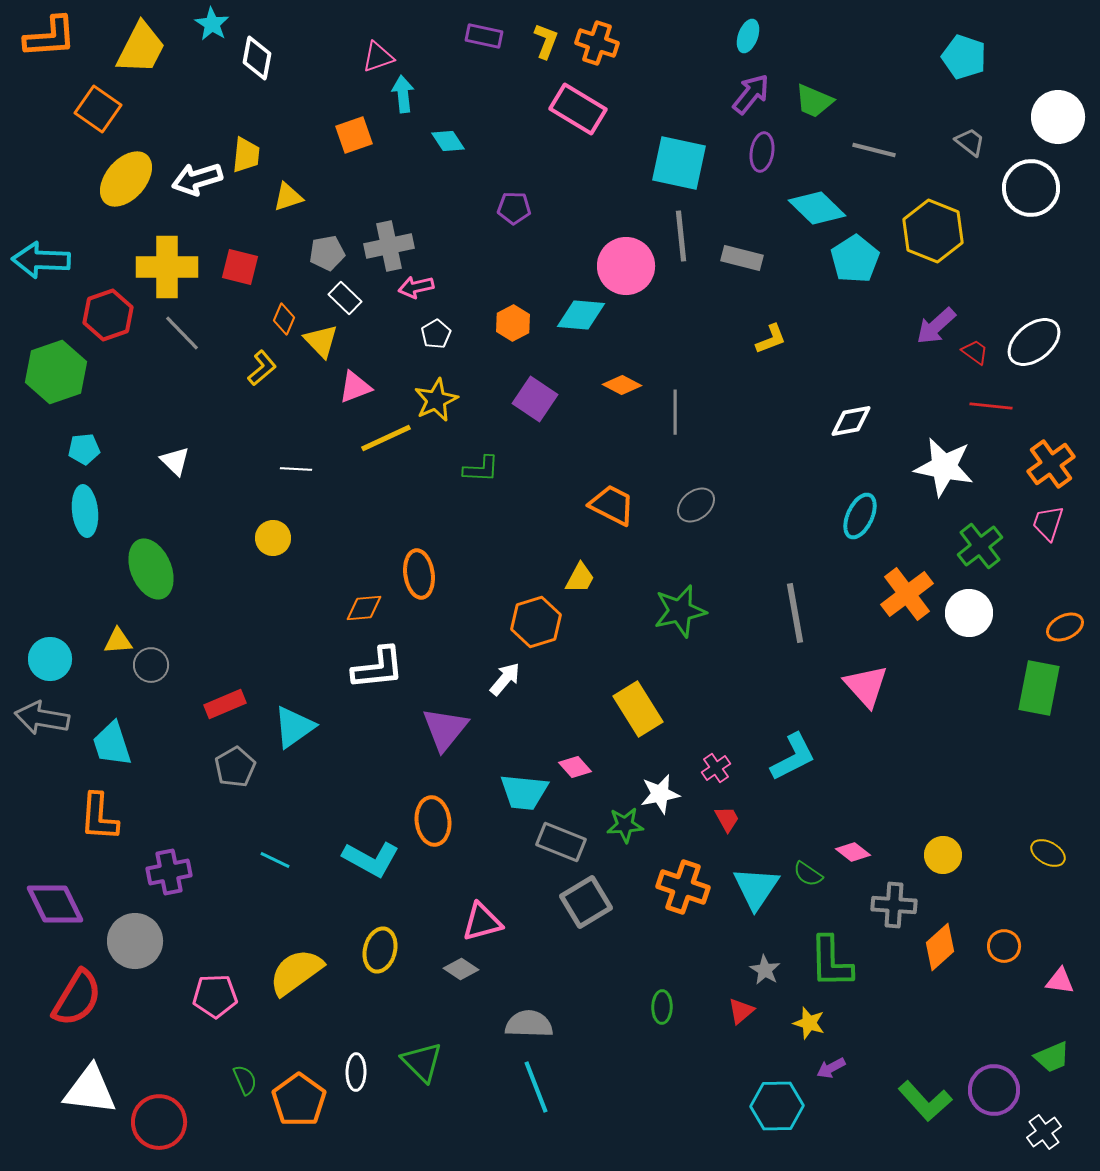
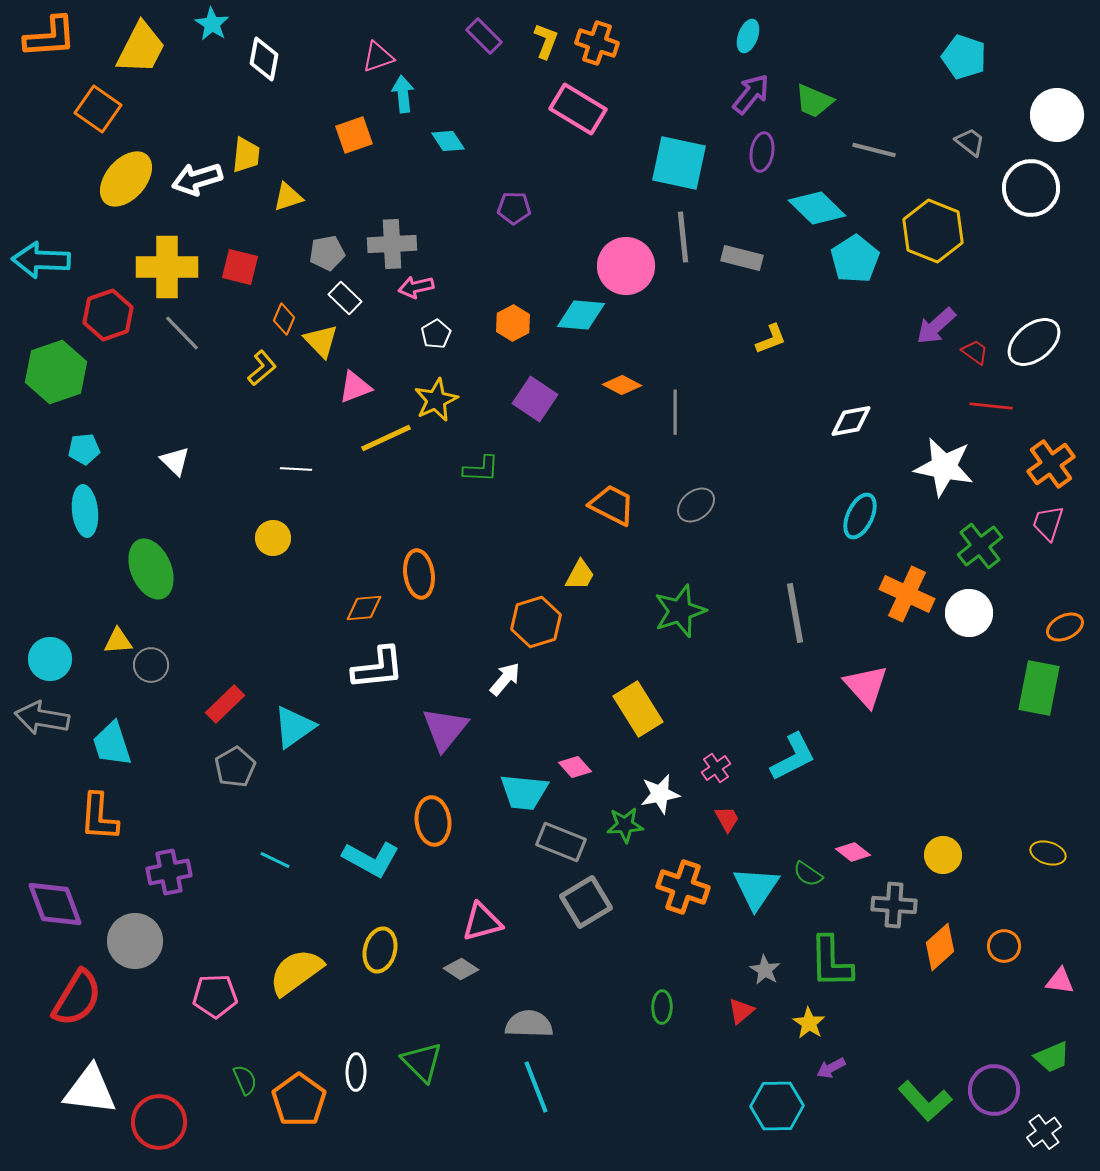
purple rectangle at (484, 36): rotated 33 degrees clockwise
white diamond at (257, 58): moved 7 px right, 1 px down
white circle at (1058, 117): moved 1 px left, 2 px up
gray line at (681, 236): moved 2 px right, 1 px down
gray cross at (389, 246): moved 3 px right, 2 px up; rotated 9 degrees clockwise
yellow trapezoid at (580, 578): moved 3 px up
orange cross at (907, 594): rotated 28 degrees counterclockwise
green star at (680, 611): rotated 6 degrees counterclockwise
red rectangle at (225, 704): rotated 21 degrees counterclockwise
yellow ellipse at (1048, 853): rotated 12 degrees counterclockwise
purple diamond at (55, 904): rotated 6 degrees clockwise
yellow star at (809, 1023): rotated 16 degrees clockwise
